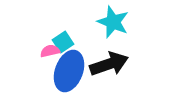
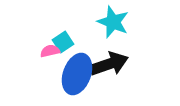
blue ellipse: moved 8 px right, 3 px down
